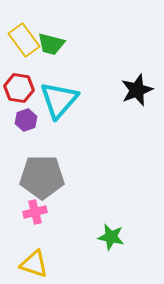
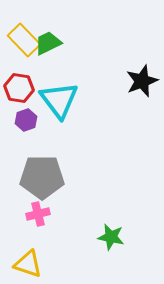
yellow rectangle: rotated 8 degrees counterclockwise
green trapezoid: moved 3 px left, 1 px up; rotated 140 degrees clockwise
black star: moved 5 px right, 9 px up
cyan triangle: rotated 18 degrees counterclockwise
pink cross: moved 3 px right, 2 px down
yellow triangle: moved 6 px left
